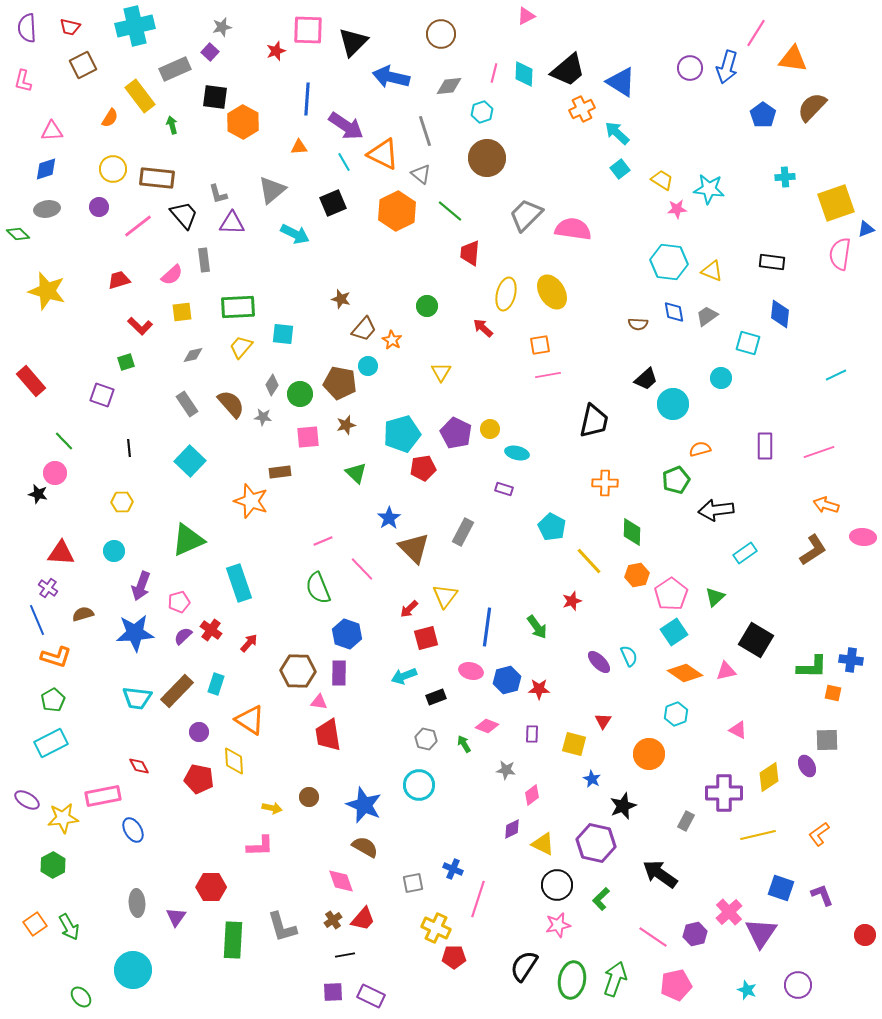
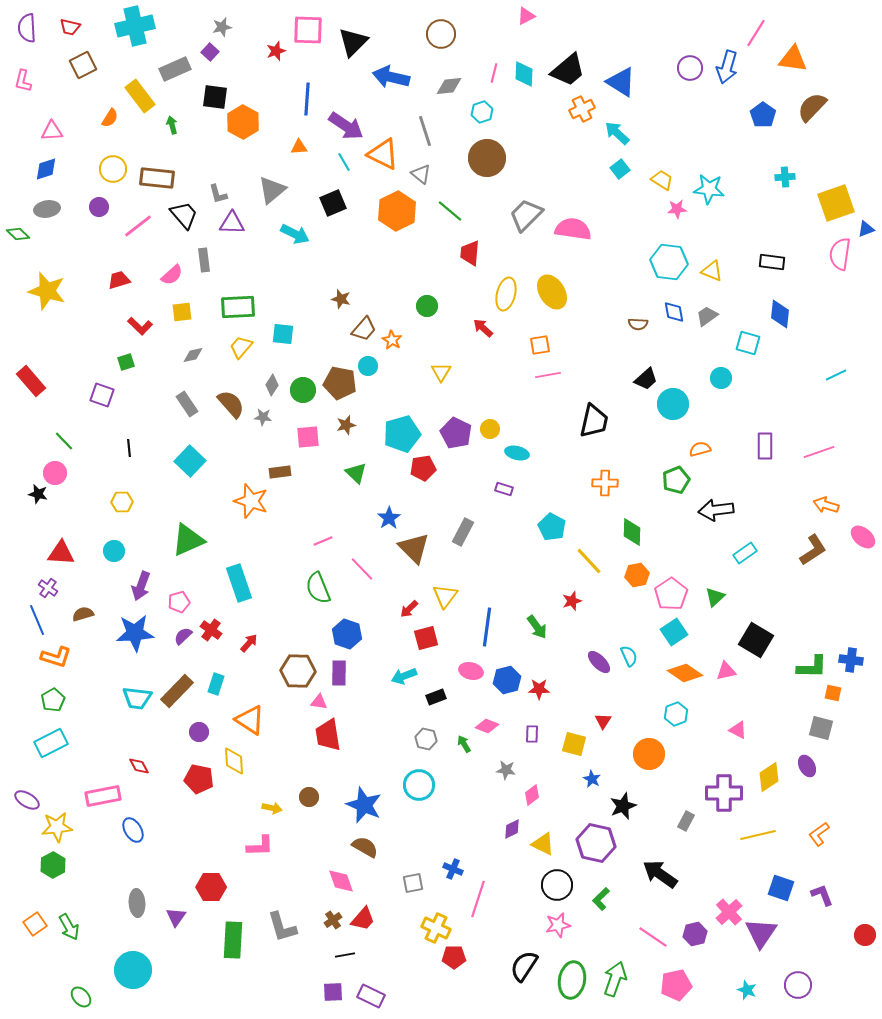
green circle at (300, 394): moved 3 px right, 4 px up
pink ellipse at (863, 537): rotated 35 degrees clockwise
gray square at (827, 740): moved 6 px left, 12 px up; rotated 15 degrees clockwise
yellow star at (63, 818): moved 6 px left, 9 px down
